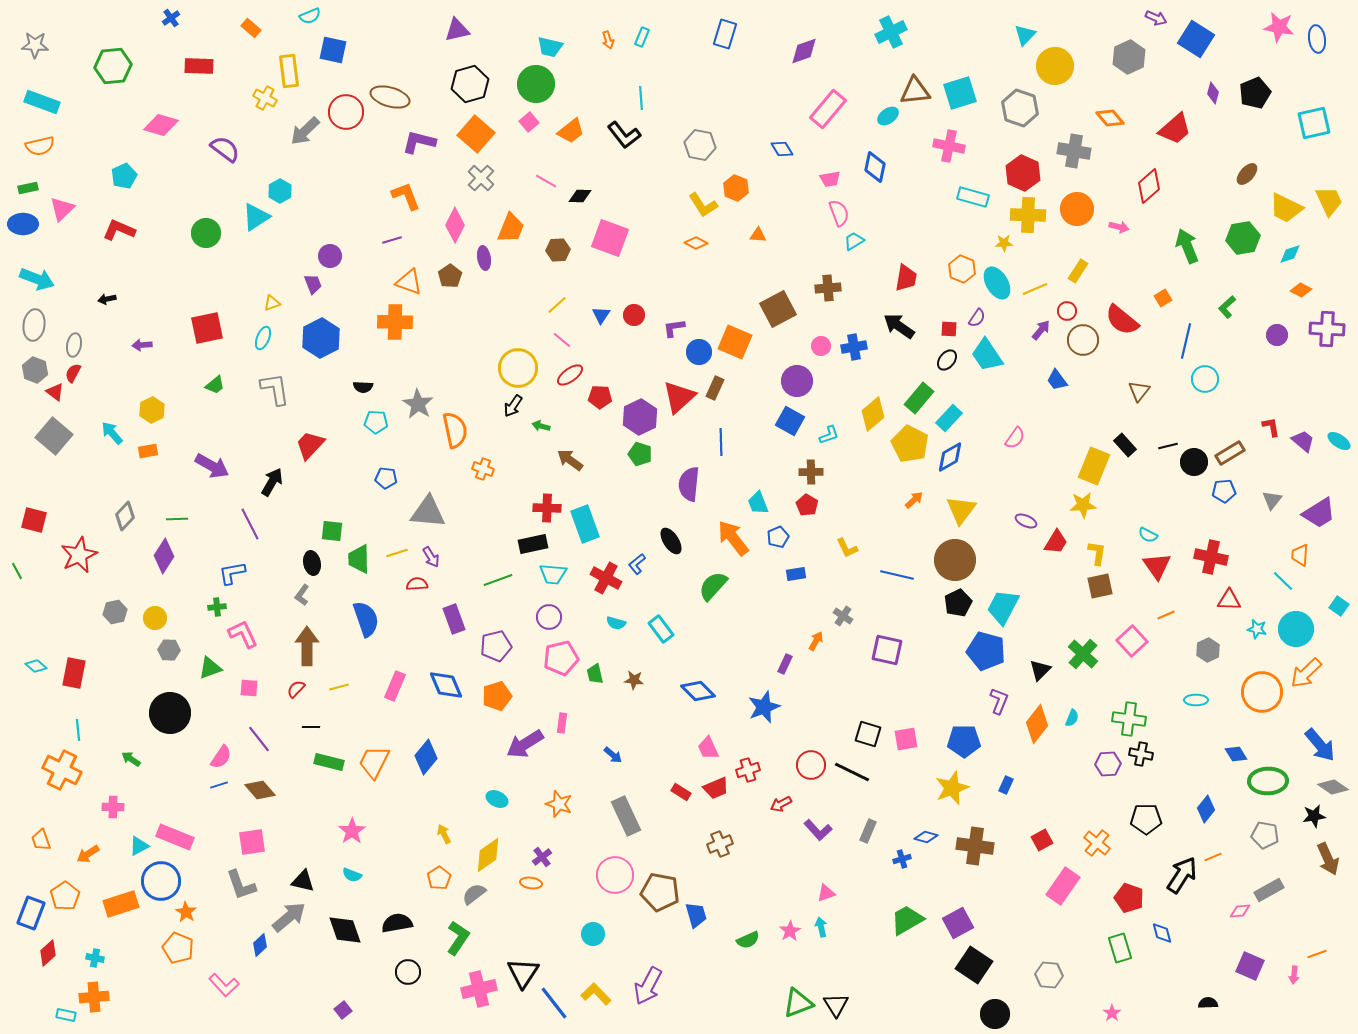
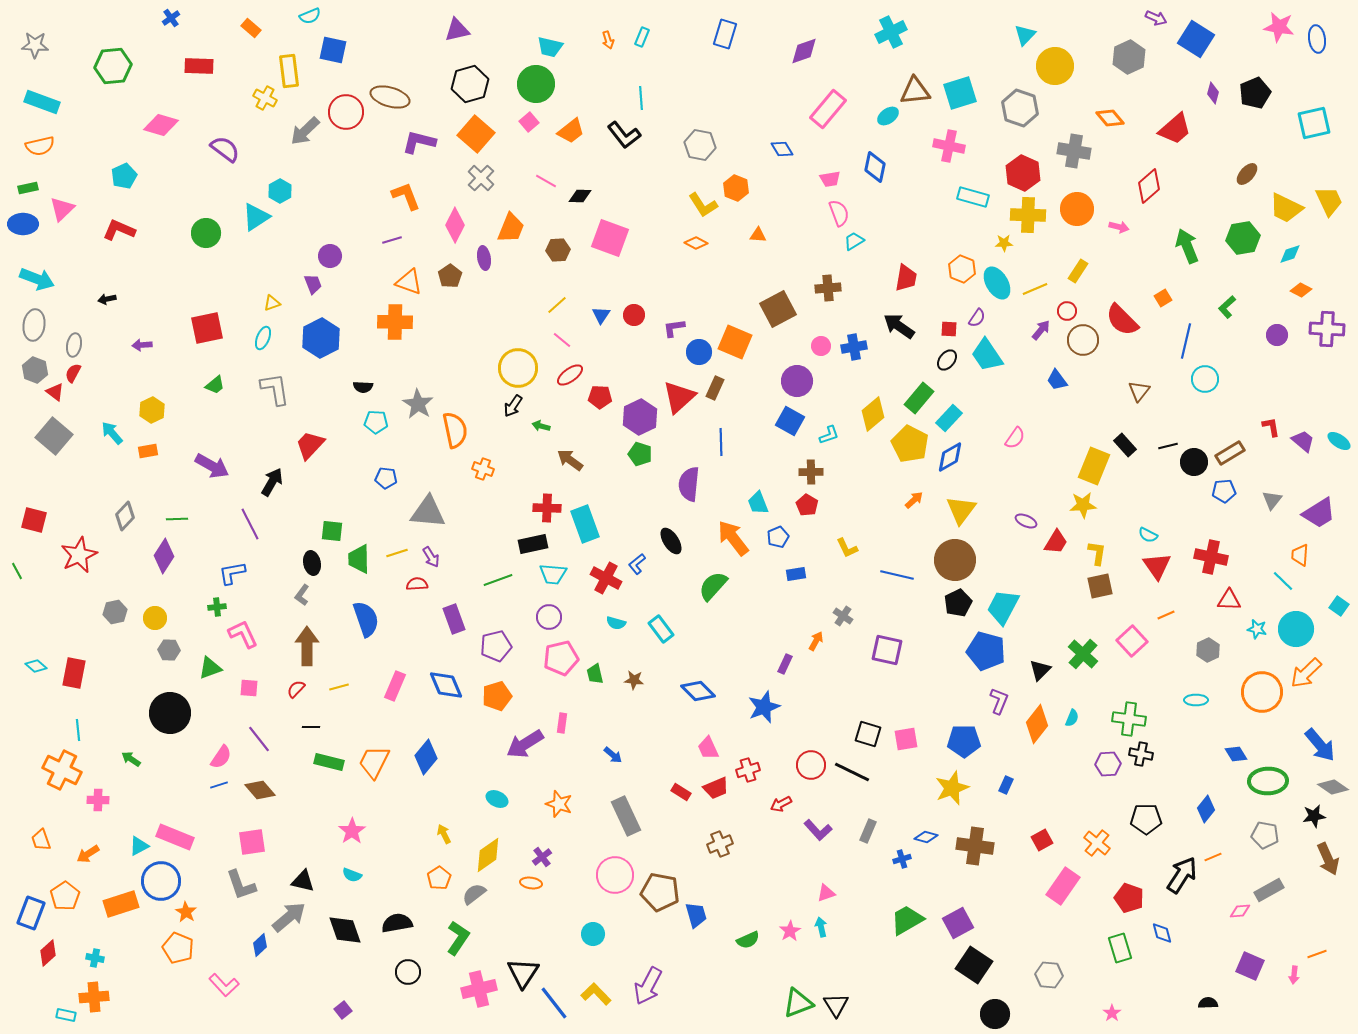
red semicircle at (1122, 320): rotated 6 degrees clockwise
pink cross at (113, 807): moved 15 px left, 7 px up
